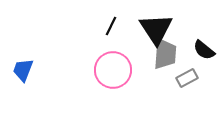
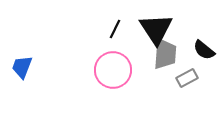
black line: moved 4 px right, 3 px down
blue trapezoid: moved 1 px left, 3 px up
